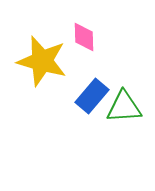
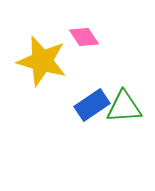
pink diamond: rotated 32 degrees counterclockwise
blue rectangle: moved 9 px down; rotated 16 degrees clockwise
